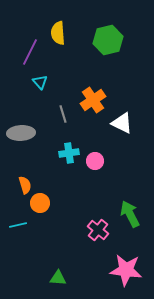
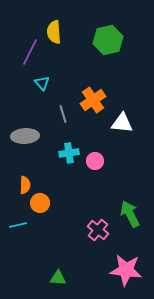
yellow semicircle: moved 4 px left, 1 px up
cyan triangle: moved 2 px right, 1 px down
white triangle: rotated 20 degrees counterclockwise
gray ellipse: moved 4 px right, 3 px down
orange semicircle: rotated 18 degrees clockwise
